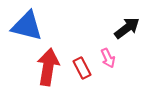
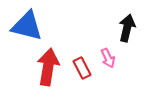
black arrow: rotated 40 degrees counterclockwise
